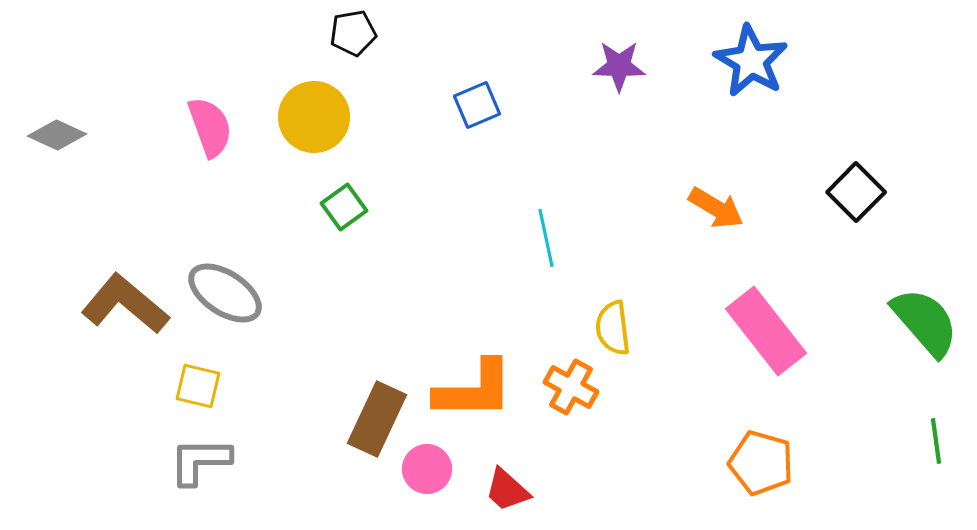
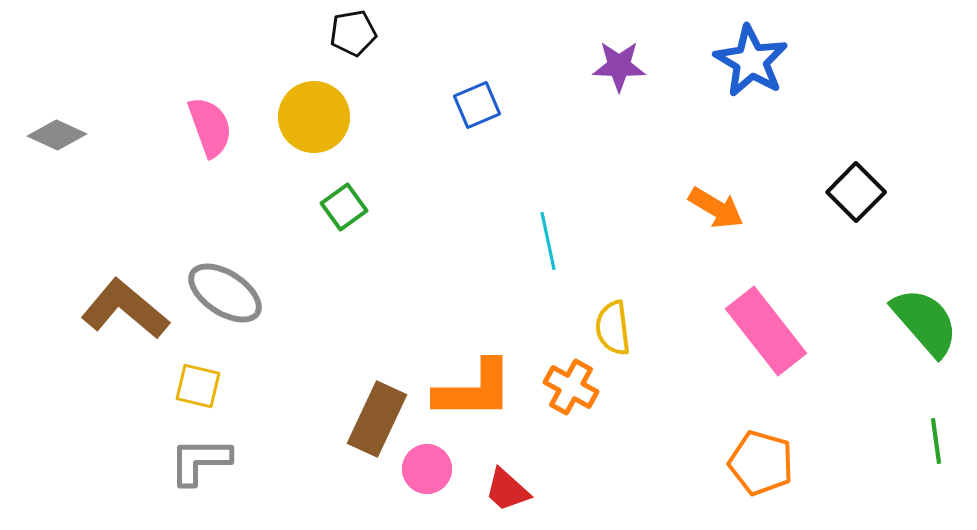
cyan line: moved 2 px right, 3 px down
brown L-shape: moved 5 px down
